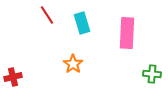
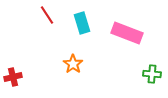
pink rectangle: rotated 72 degrees counterclockwise
